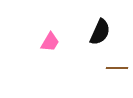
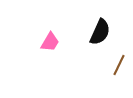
brown line: moved 2 px right, 3 px up; rotated 65 degrees counterclockwise
